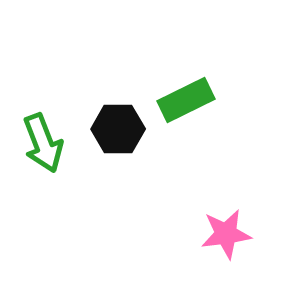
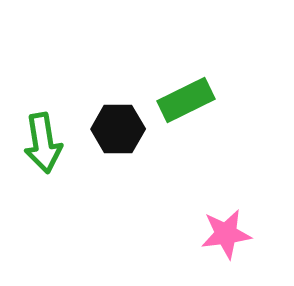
green arrow: rotated 12 degrees clockwise
